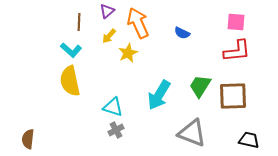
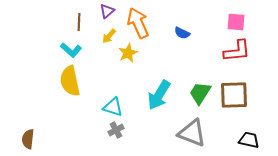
green trapezoid: moved 7 px down
brown square: moved 1 px right, 1 px up
